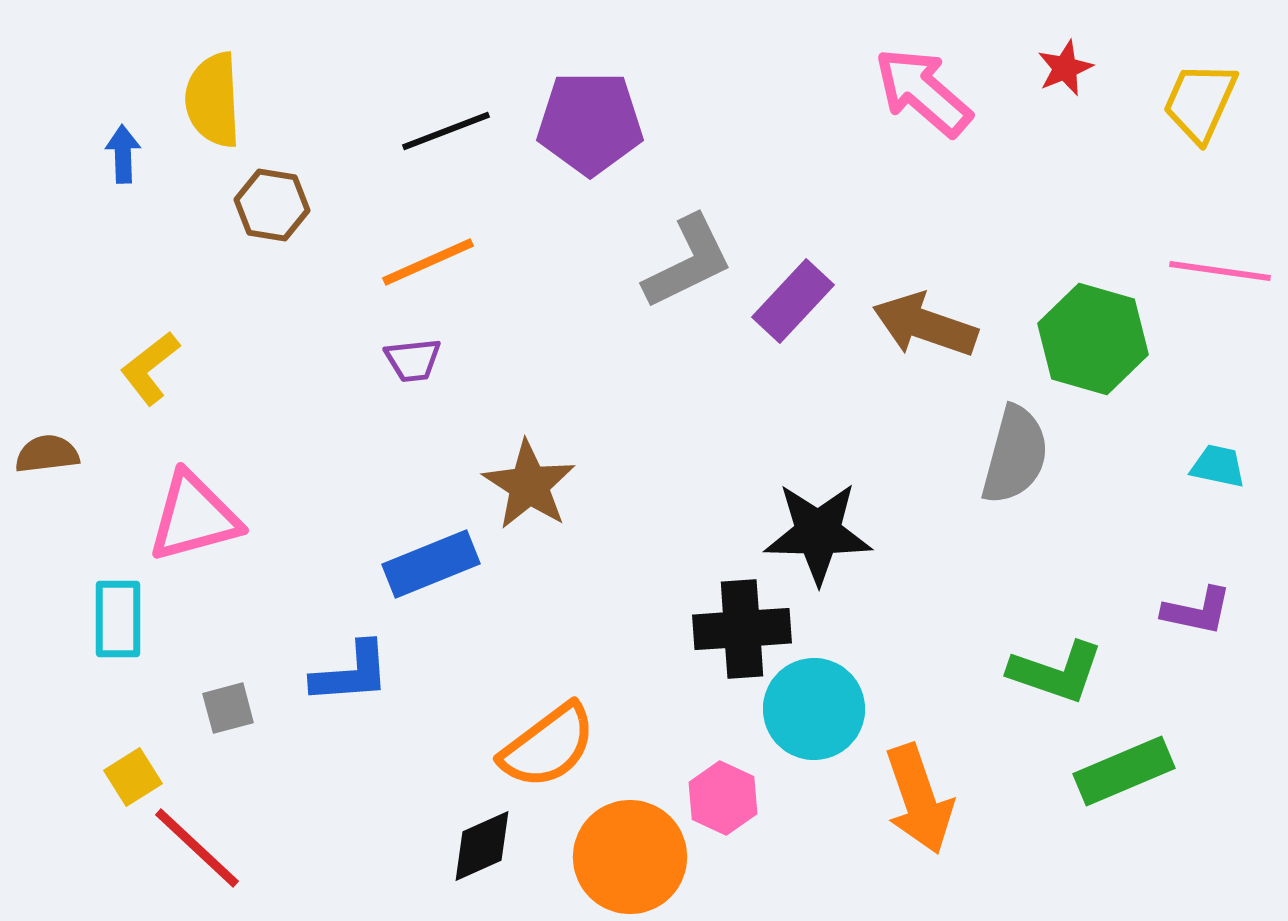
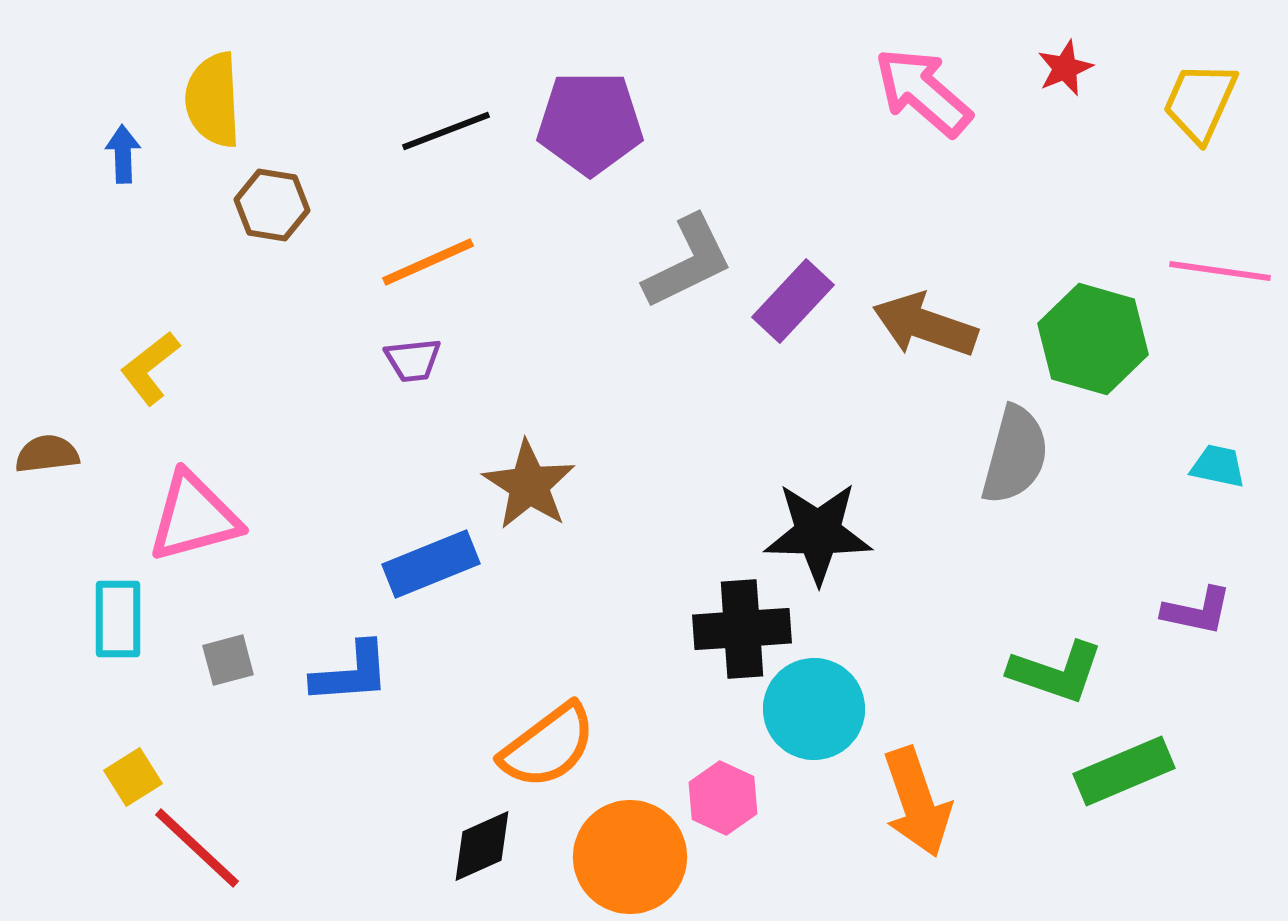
gray square: moved 48 px up
orange arrow: moved 2 px left, 3 px down
